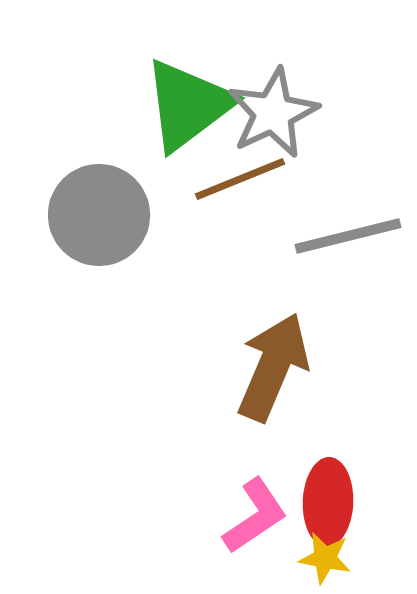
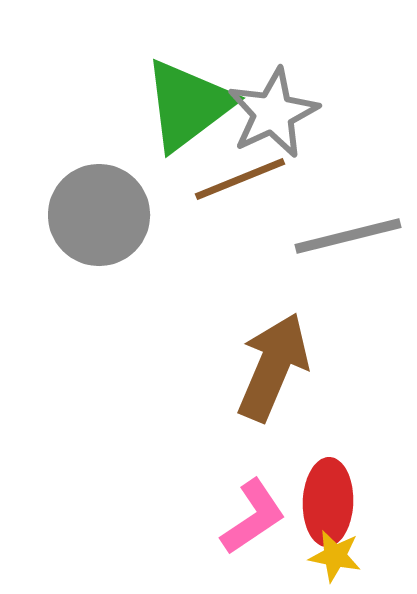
pink L-shape: moved 2 px left, 1 px down
yellow star: moved 10 px right, 2 px up
